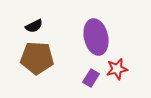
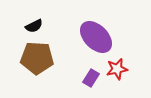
purple ellipse: rotated 32 degrees counterclockwise
